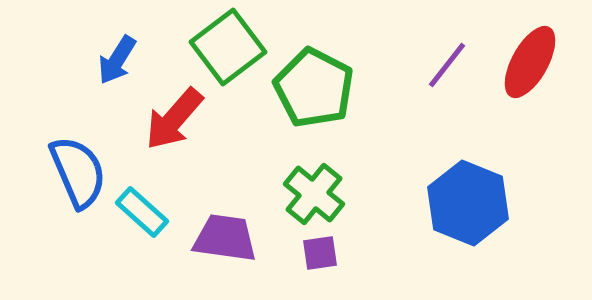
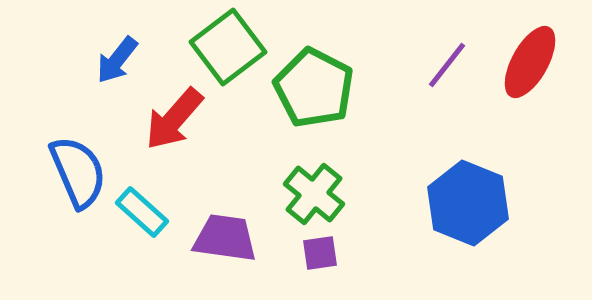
blue arrow: rotated 6 degrees clockwise
